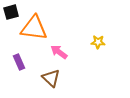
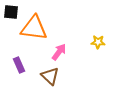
black square: rotated 21 degrees clockwise
pink arrow: rotated 90 degrees clockwise
purple rectangle: moved 3 px down
brown triangle: moved 1 px left, 2 px up
